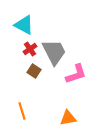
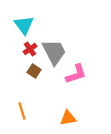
cyan triangle: rotated 25 degrees clockwise
